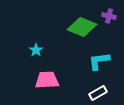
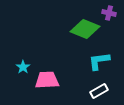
purple cross: moved 3 px up
green diamond: moved 3 px right, 2 px down
cyan star: moved 13 px left, 17 px down
white rectangle: moved 1 px right, 2 px up
